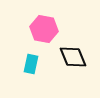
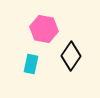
black diamond: moved 2 px left, 1 px up; rotated 56 degrees clockwise
